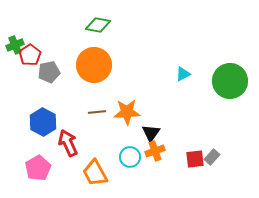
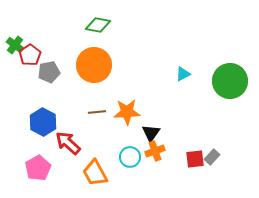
green cross: rotated 30 degrees counterclockwise
red arrow: rotated 24 degrees counterclockwise
